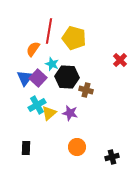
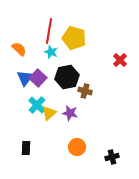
orange semicircle: moved 14 px left; rotated 98 degrees clockwise
cyan star: moved 1 px left, 12 px up
black hexagon: rotated 15 degrees counterclockwise
brown cross: moved 1 px left, 1 px down
cyan cross: rotated 18 degrees counterclockwise
